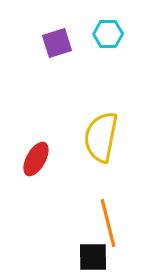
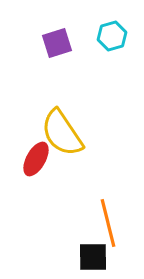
cyan hexagon: moved 4 px right, 2 px down; rotated 16 degrees counterclockwise
yellow semicircle: moved 39 px left, 4 px up; rotated 45 degrees counterclockwise
